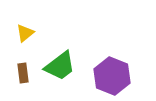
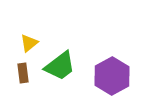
yellow triangle: moved 4 px right, 10 px down
purple hexagon: rotated 9 degrees clockwise
